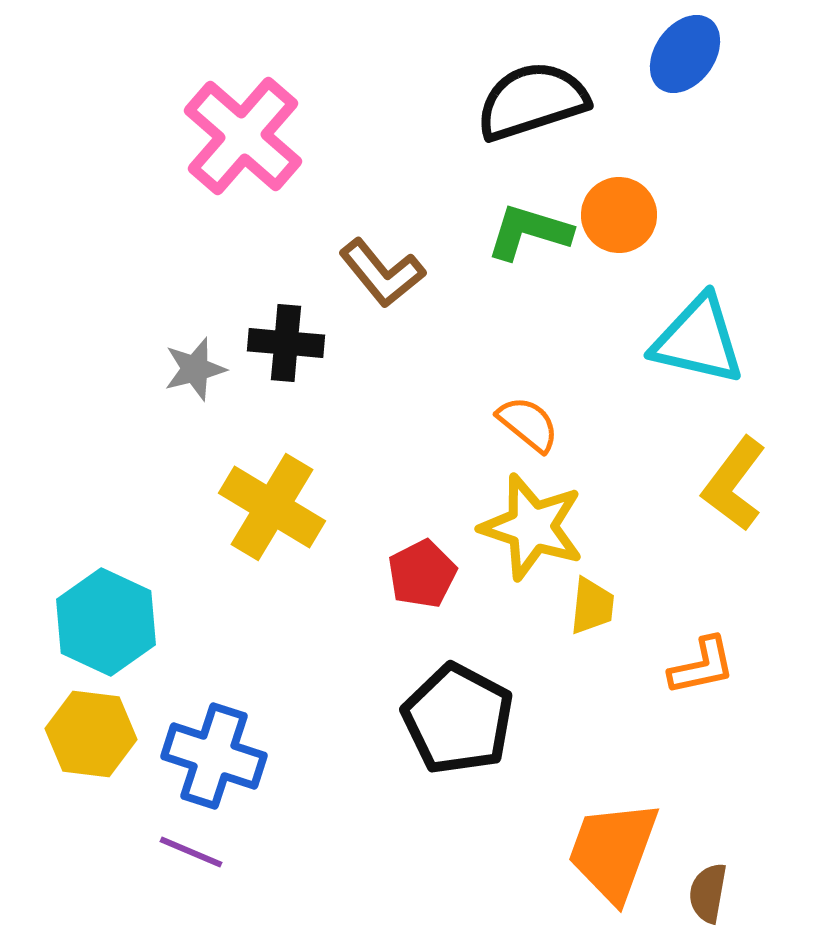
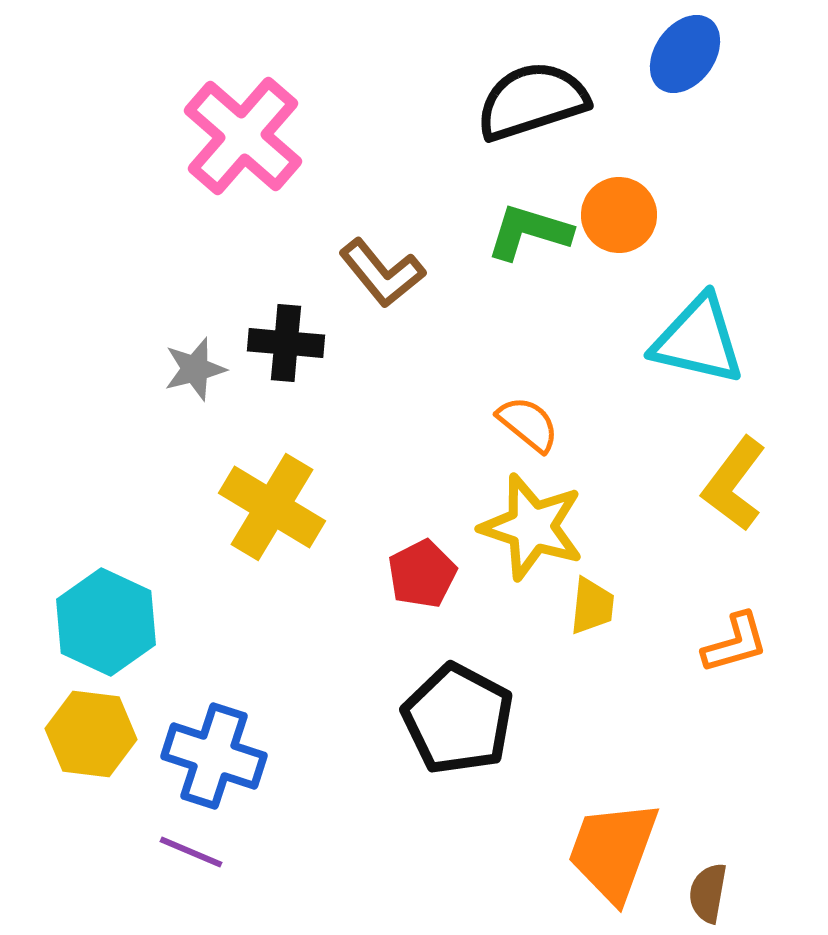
orange L-shape: moved 33 px right, 23 px up; rotated 4 degrees counterclockwise
